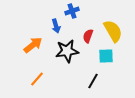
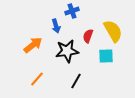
black line: moved 17 px left
